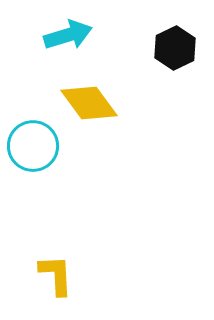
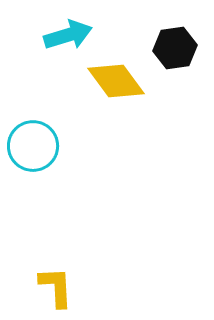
black hexagon: rotated 18 degrees clockwise
yellow diamond: moved 27 px right, 22 px up
yellow L-shape: moved 12 px down
